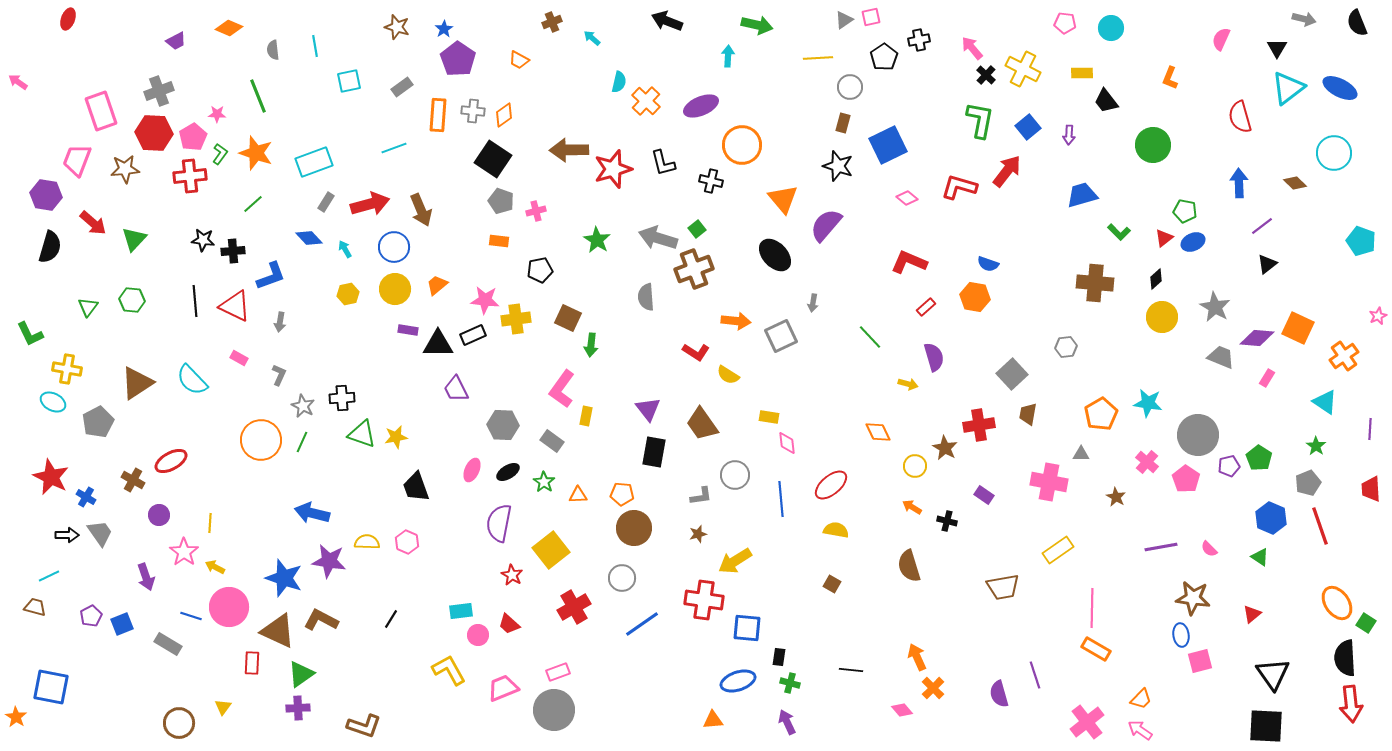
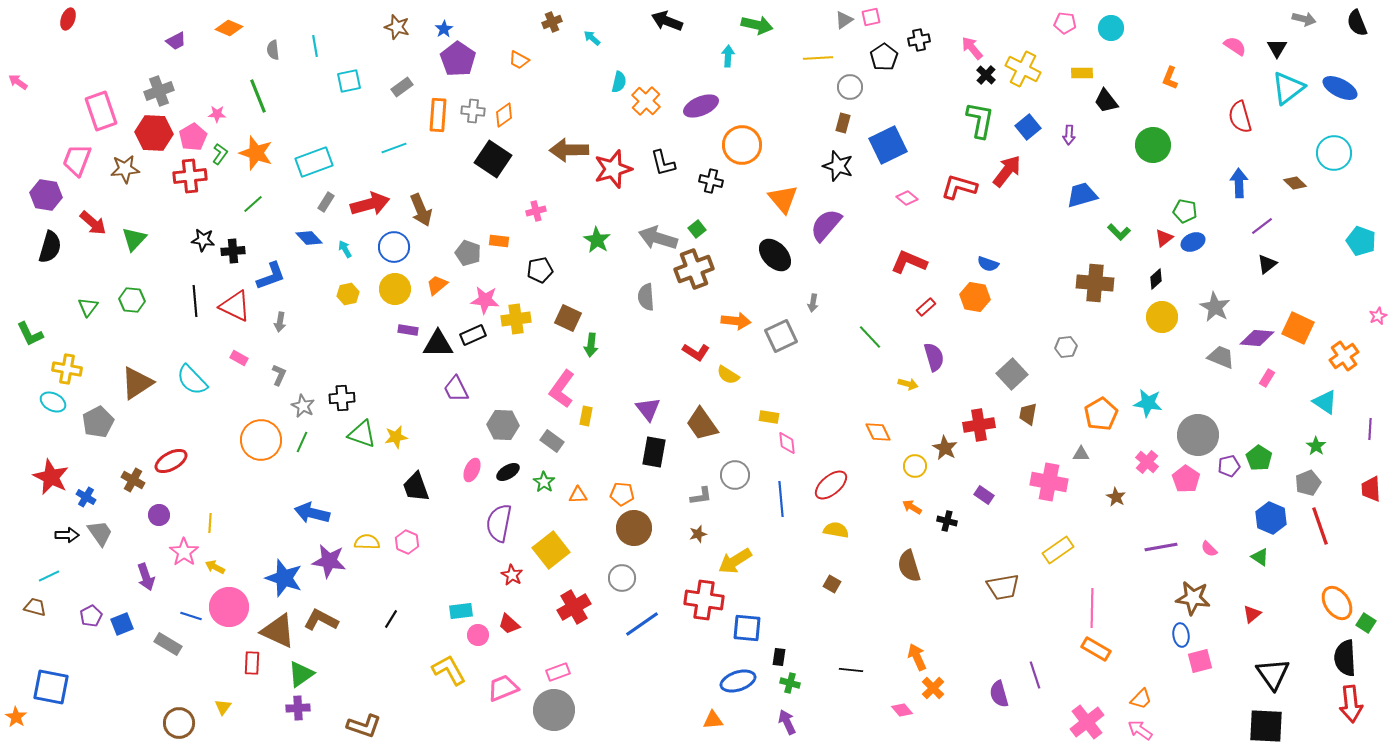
pink semicircle at (1221, 39): moved 14 px right, 7 px down; rotated 100 degrees clockwise
gray pentagon at (501, 201): moved 33 px left, 52 px down
